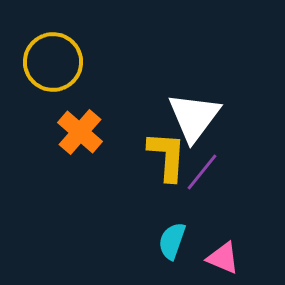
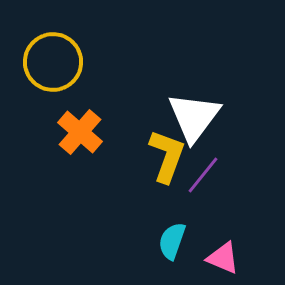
yellow L-shape: rotated 16 degrees clockwise
purple line: moved 1 px right, 3 px down
